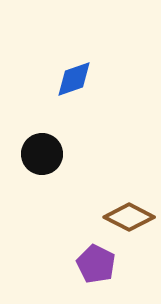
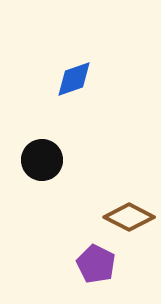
black circle: moved 6 px down
